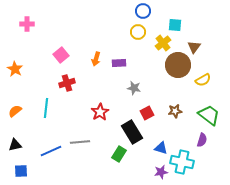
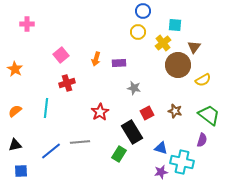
brown star: rotated 24 degrees clockwise
blue line: rotated 15 degrees counterclockwise
